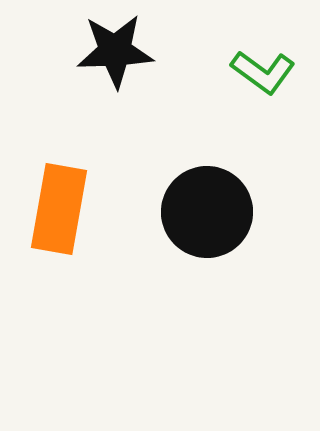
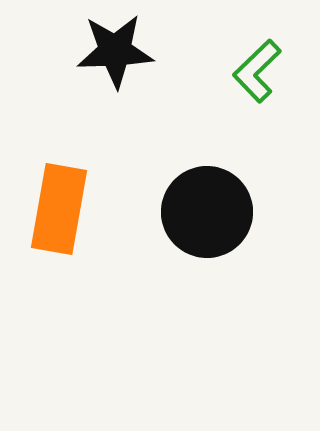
green L-shape: moved 6 px left, 1 px up; rotated 100 degrees clockwise
